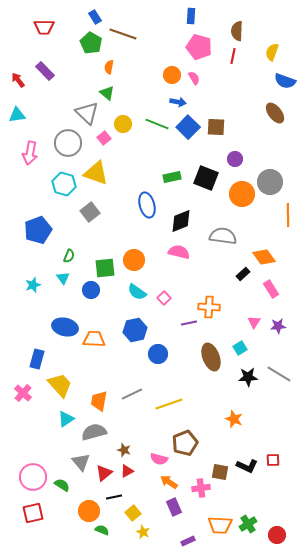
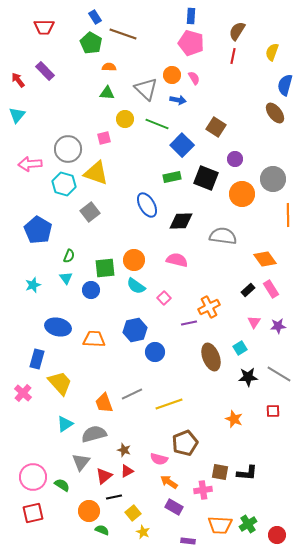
brown semicircle at (237, 31): rotated 30 degrees clockwise
pink pentagon at (199, 47): moved 8 px left, 4 px up
orange semicircle at (109, 67): rotated 80 degrees clockwise
blue semicircle at (285, 81): moved 4 px down; rotated 85 degrees clockwise
green triangle at (107, 93): rotated 35 degrees counterclockwise
blue arrow at (178, 102): moved 2 px up
gray triangle at (87, 113): moved 59 px right, 24 px up
cyan triangle at (17, 115): rotated 42 degrees counterclockwise
yellow circle at (123, 124): moved 2 px right, 5 px up
blue square at (188, 127): moved 6 px left, 18 px down
brown square at (216, 127): rotated 30 degrees clockwise
pink square at (104, 138): rotated 24 degrees clockwise
gray circle at (68, 143): moved 6 px down
pink arrow at (30, 153): moved 11 px down; rotated 75 degrees clockwise
gray circle at (270, 182): moved 3 px right, 3 px up
blue ellipse at (147, 205): rotated 15 degrees counterclockwise
black diamond at (181, 221): rotated 20 degrees clockwise
blue pentagon at (38, 230): rotated 20 degrees counterclockwise
pink semicircle at (179, 252): moved 2 px left, 8 px down
orange diamond at (264, 257): moved 1 px right, 2 px down
black rectangle at (243, 274): moved 5 px right, 16 px down
cyan triangle at (63, 278): moved 3 px right
cyan semicircle at (137, 292): moved 1 px left, 6 px up
orange cross at (209, 307): rotated 30 degrees counterclockwise
blue ellipse at (65, 327): moved 7 px left
blue circle at (158, 354): moved 3 px left, 2 px up
yellow trapezoid at (60, 385): moved 2 px up
orange trapezoid at (99, 401): moved 5 px right, 2 px down; rotated 30 degrees counterclockwise
cyan triangle at (66, 419): moved 1 px left, 5 px down
gray semicircle at (94, 432): moved 2 px down
red square at (273, 460): moved 49 px up
gray triangle at (81, 462): rotated 18 degrees clockwise
black L-shape at (247, 466): moved 7 px down; rotated 20 degrees counterclockwise
red triangle at (104, 473): moved 3 px down
pink cross at (201, 488): moved 2 px right, 2 px down
purple rectangle at (174, 507): rotated 36 degrees counterclockwise
purple rectangle at (188, 541): rotated 32 degrees clockwise
